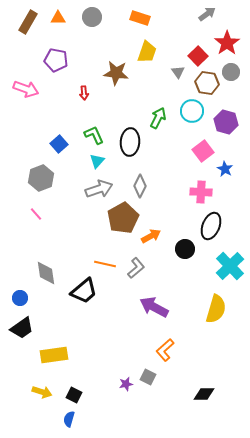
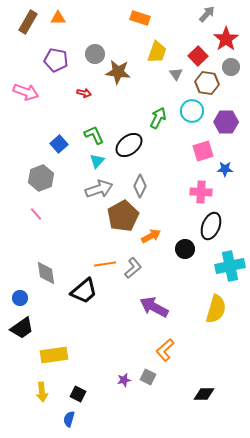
gray arrow at (207, 14): rotated 12 degrees counterclockwise
gray circle at (92, 17): moved 3 px right, 37 px down
red star at (227, 43): moved 1 px left, 4 px up
yellow trapezoid at (147, 52): moved 10 px right
gray triangle at (178, 72): moved 2 px left, 2 px down
gray circle at (231, 72): moved 5 px up
brown star at (116, 73): moved 2 px right, 1 px up
pink arrow at (26, 89): moved 3 px down
red arrow at (84, 93): rotated 72 degrees counterclockwise
purple hexagon at (226, 122): rotated 15 degrees counterclockwise
black ellipse at (130, 142): moved 1 px left, 3 px down; rotated 48 degrees clockwise
pink square at (203, 151): rotated 20 degrees clockwise
blue star at (225, 169): rotated 28 degrees counterclockwise
brown pentagon at (123, 218): moved 2 px up
orange line at (105, 264): rotated 20 degrees counterclockwise
cyan cross at (230, 266): rotated 32 degrees clockwise
gray L-shape at (136, 268): moved 3 px left
purple star at (126, 384): moved 2 px left, 4 px up
yellow arrow at (42, 392): rotated 66 degrees clockwise
black square at (74, 395): moved 4 px right, 1 px up
